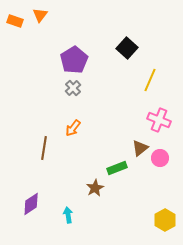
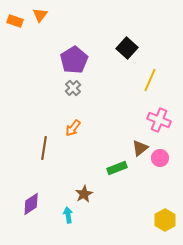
brown star: moved 11 px left, 6 px down
